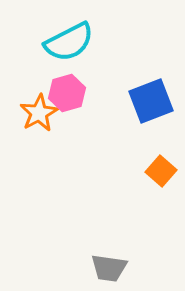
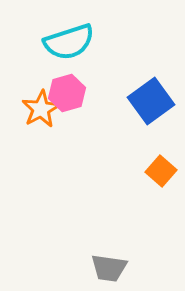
cyan semicircle: rotated 9 degrees clockwise
blue square: rotated 15 degrees counterclockwise
orange star: moved 2 px right, 4 px up
